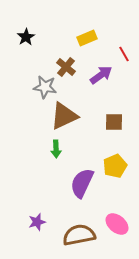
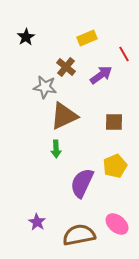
purple star: rotated 24 degrees counterclockwise
